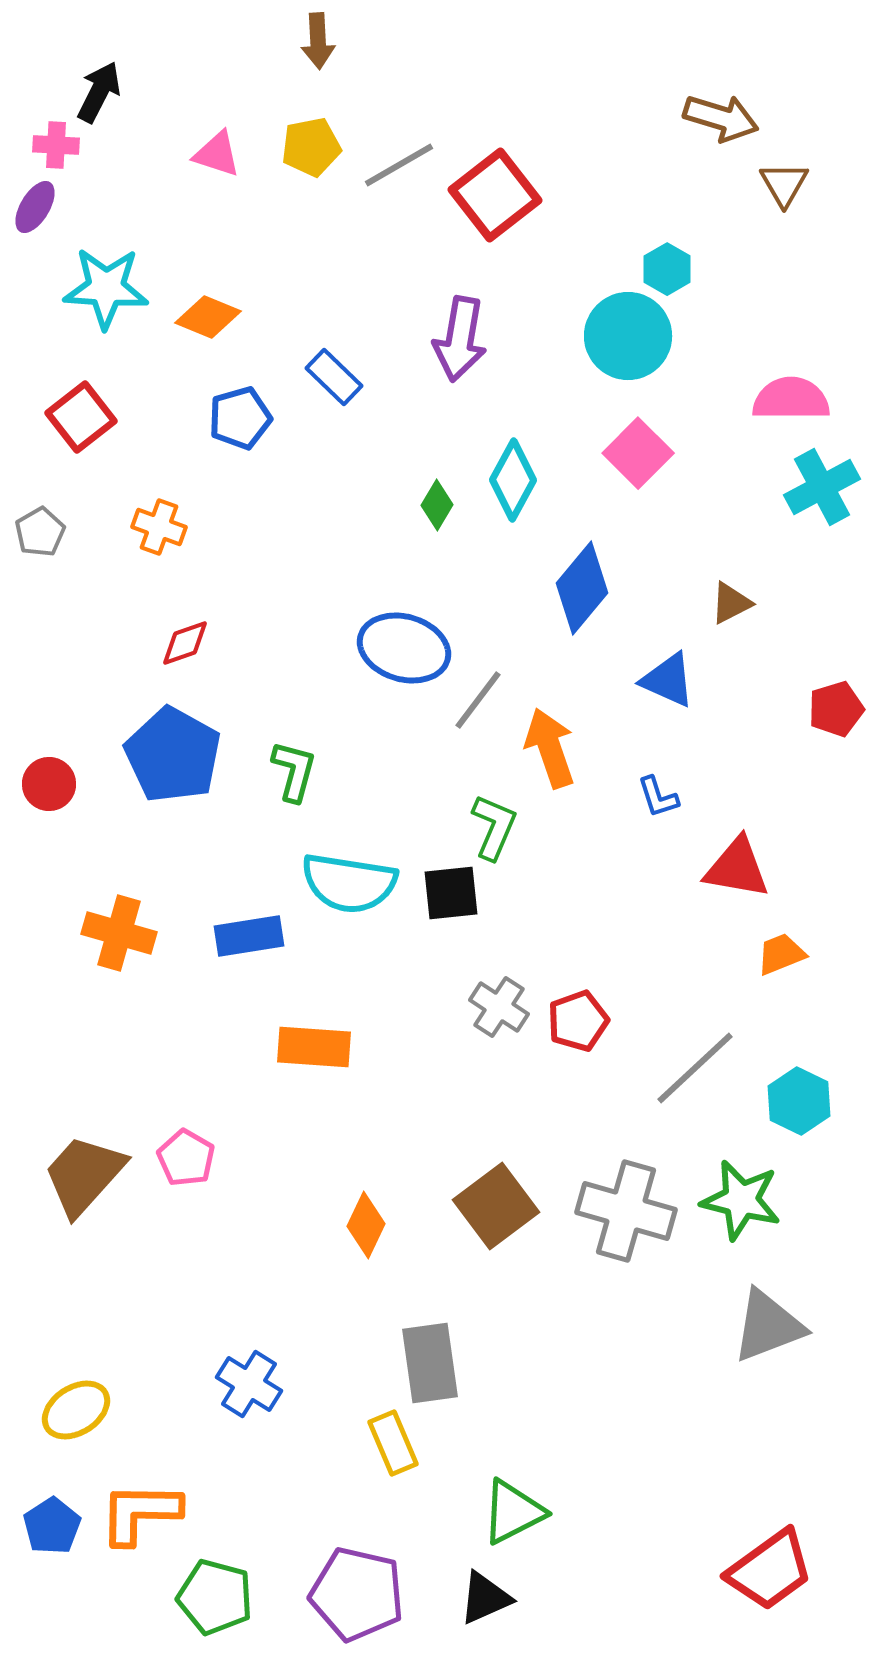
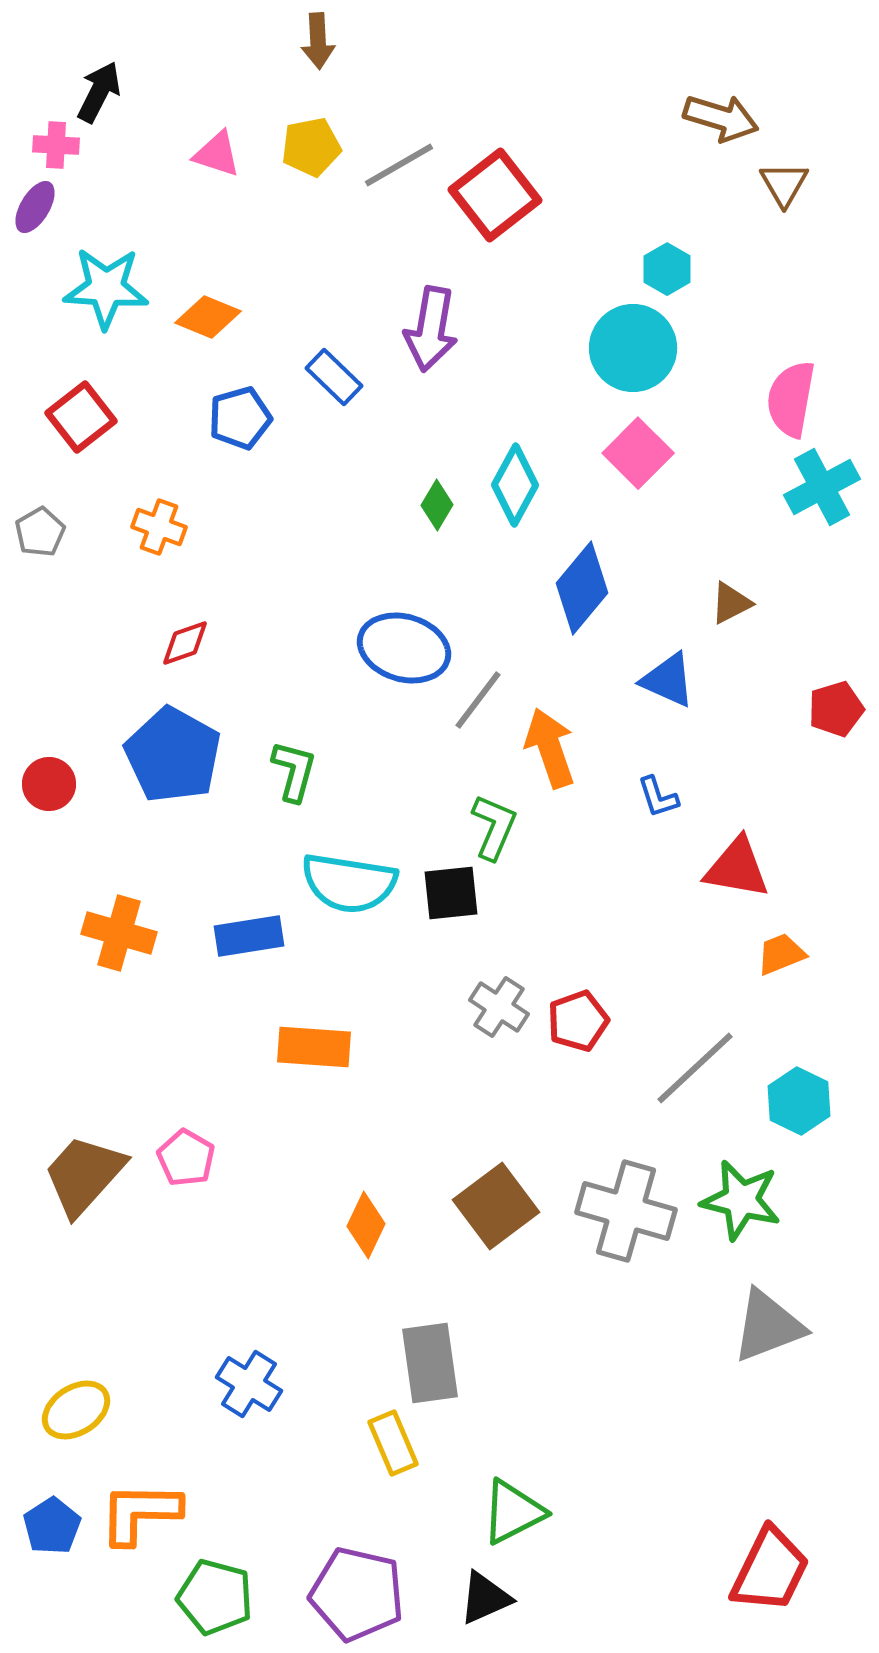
cyan circle at (628, 336): moved 5 px right, 12 px down
purple arrow at (460, 339): moved 29 px left, 10 px up
pink semicircle at (791, 399): rotated 80 degrees counterclockwise
cyan diamond at (513, 480): moved 2 px right, 5 px down
red trapezoid at (770, 1570): rotated 28 degrees counterclockwise
